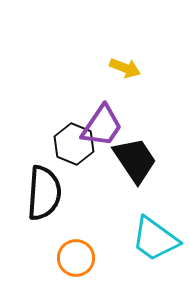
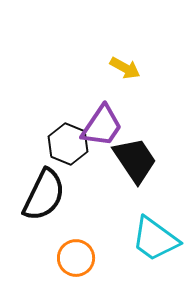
yellow arrow: rotated 8 degrees clockwise
black hexagon: moved 6 px left
black semicircle: moved 2 px down; rotated 22 degrees clockwise
